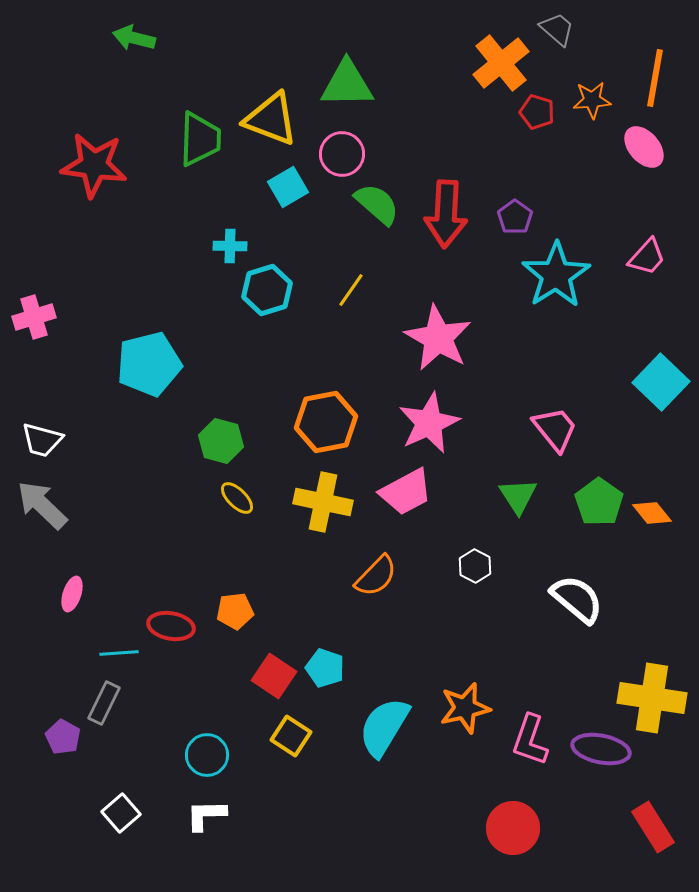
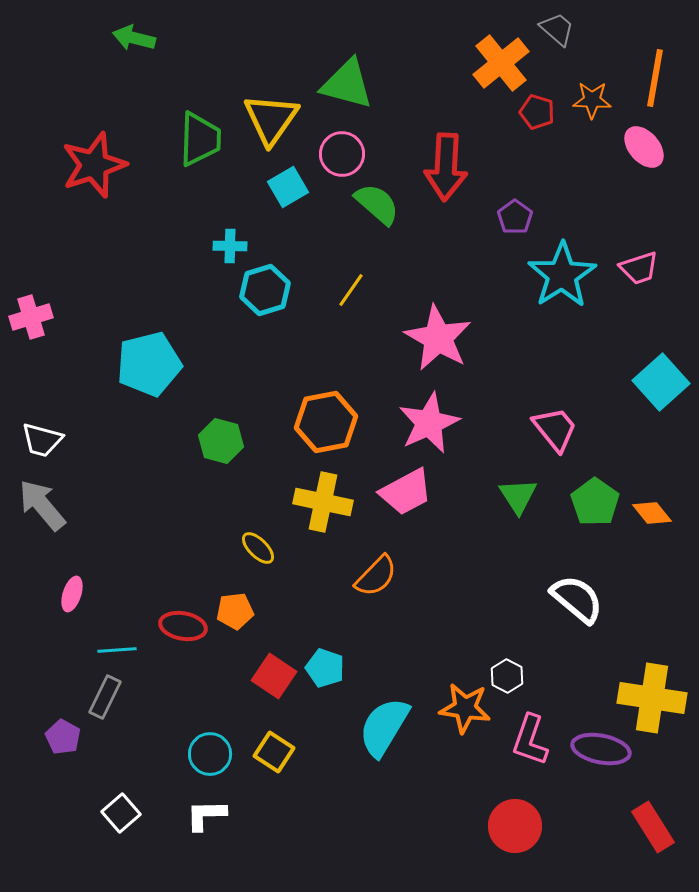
green triangle at (347, 84): rotated 16 degrees clockwise
orange star at (592, 100): rotated 6 degrees clockwise
yellow triangle at (271, 119): rotated 44 degrees clockwise
red star at (94, 165): rotated 26 degrees counterclockwise
red arrow at (446, 214): moved 47 px up
pink trapezoid at (647, 257): moved 8 px left, 11 px down; rotated 30 degrees clockwise
cyan star at (556, 275): moved 6 px right
cyan hexagon at (267, 290): moved 2 px left
pink cross at (34, 317): moved 3 px left
cyan square at (661, 382): rotated 4 degrees clockwise
yellow ellipse at (237, 498): moved 21 px right, 50 px down
green pentagon at (599, 502): moved 4 px left
gray arrow at (42, 505): rotated 6 degrees clockwise
white hexagon at (475, 566): moved 32 px right, 110 px down
red ellipse at (171, 626): moved 12 px right
cyan line at (119, 653): moved 2 px left, 3 px up
gray rectangle at (104, 703): moved 1 px right, 6 px up
orange star at (465, 708): rotated 21 degrees clockwise
yellow square at (291, 736): moved 17 px left, 16 px down
cyan circle at (207, 755): moved 3 px right, 1 px up
red circle at (513, 828): moved 2 px right, 2 px up
